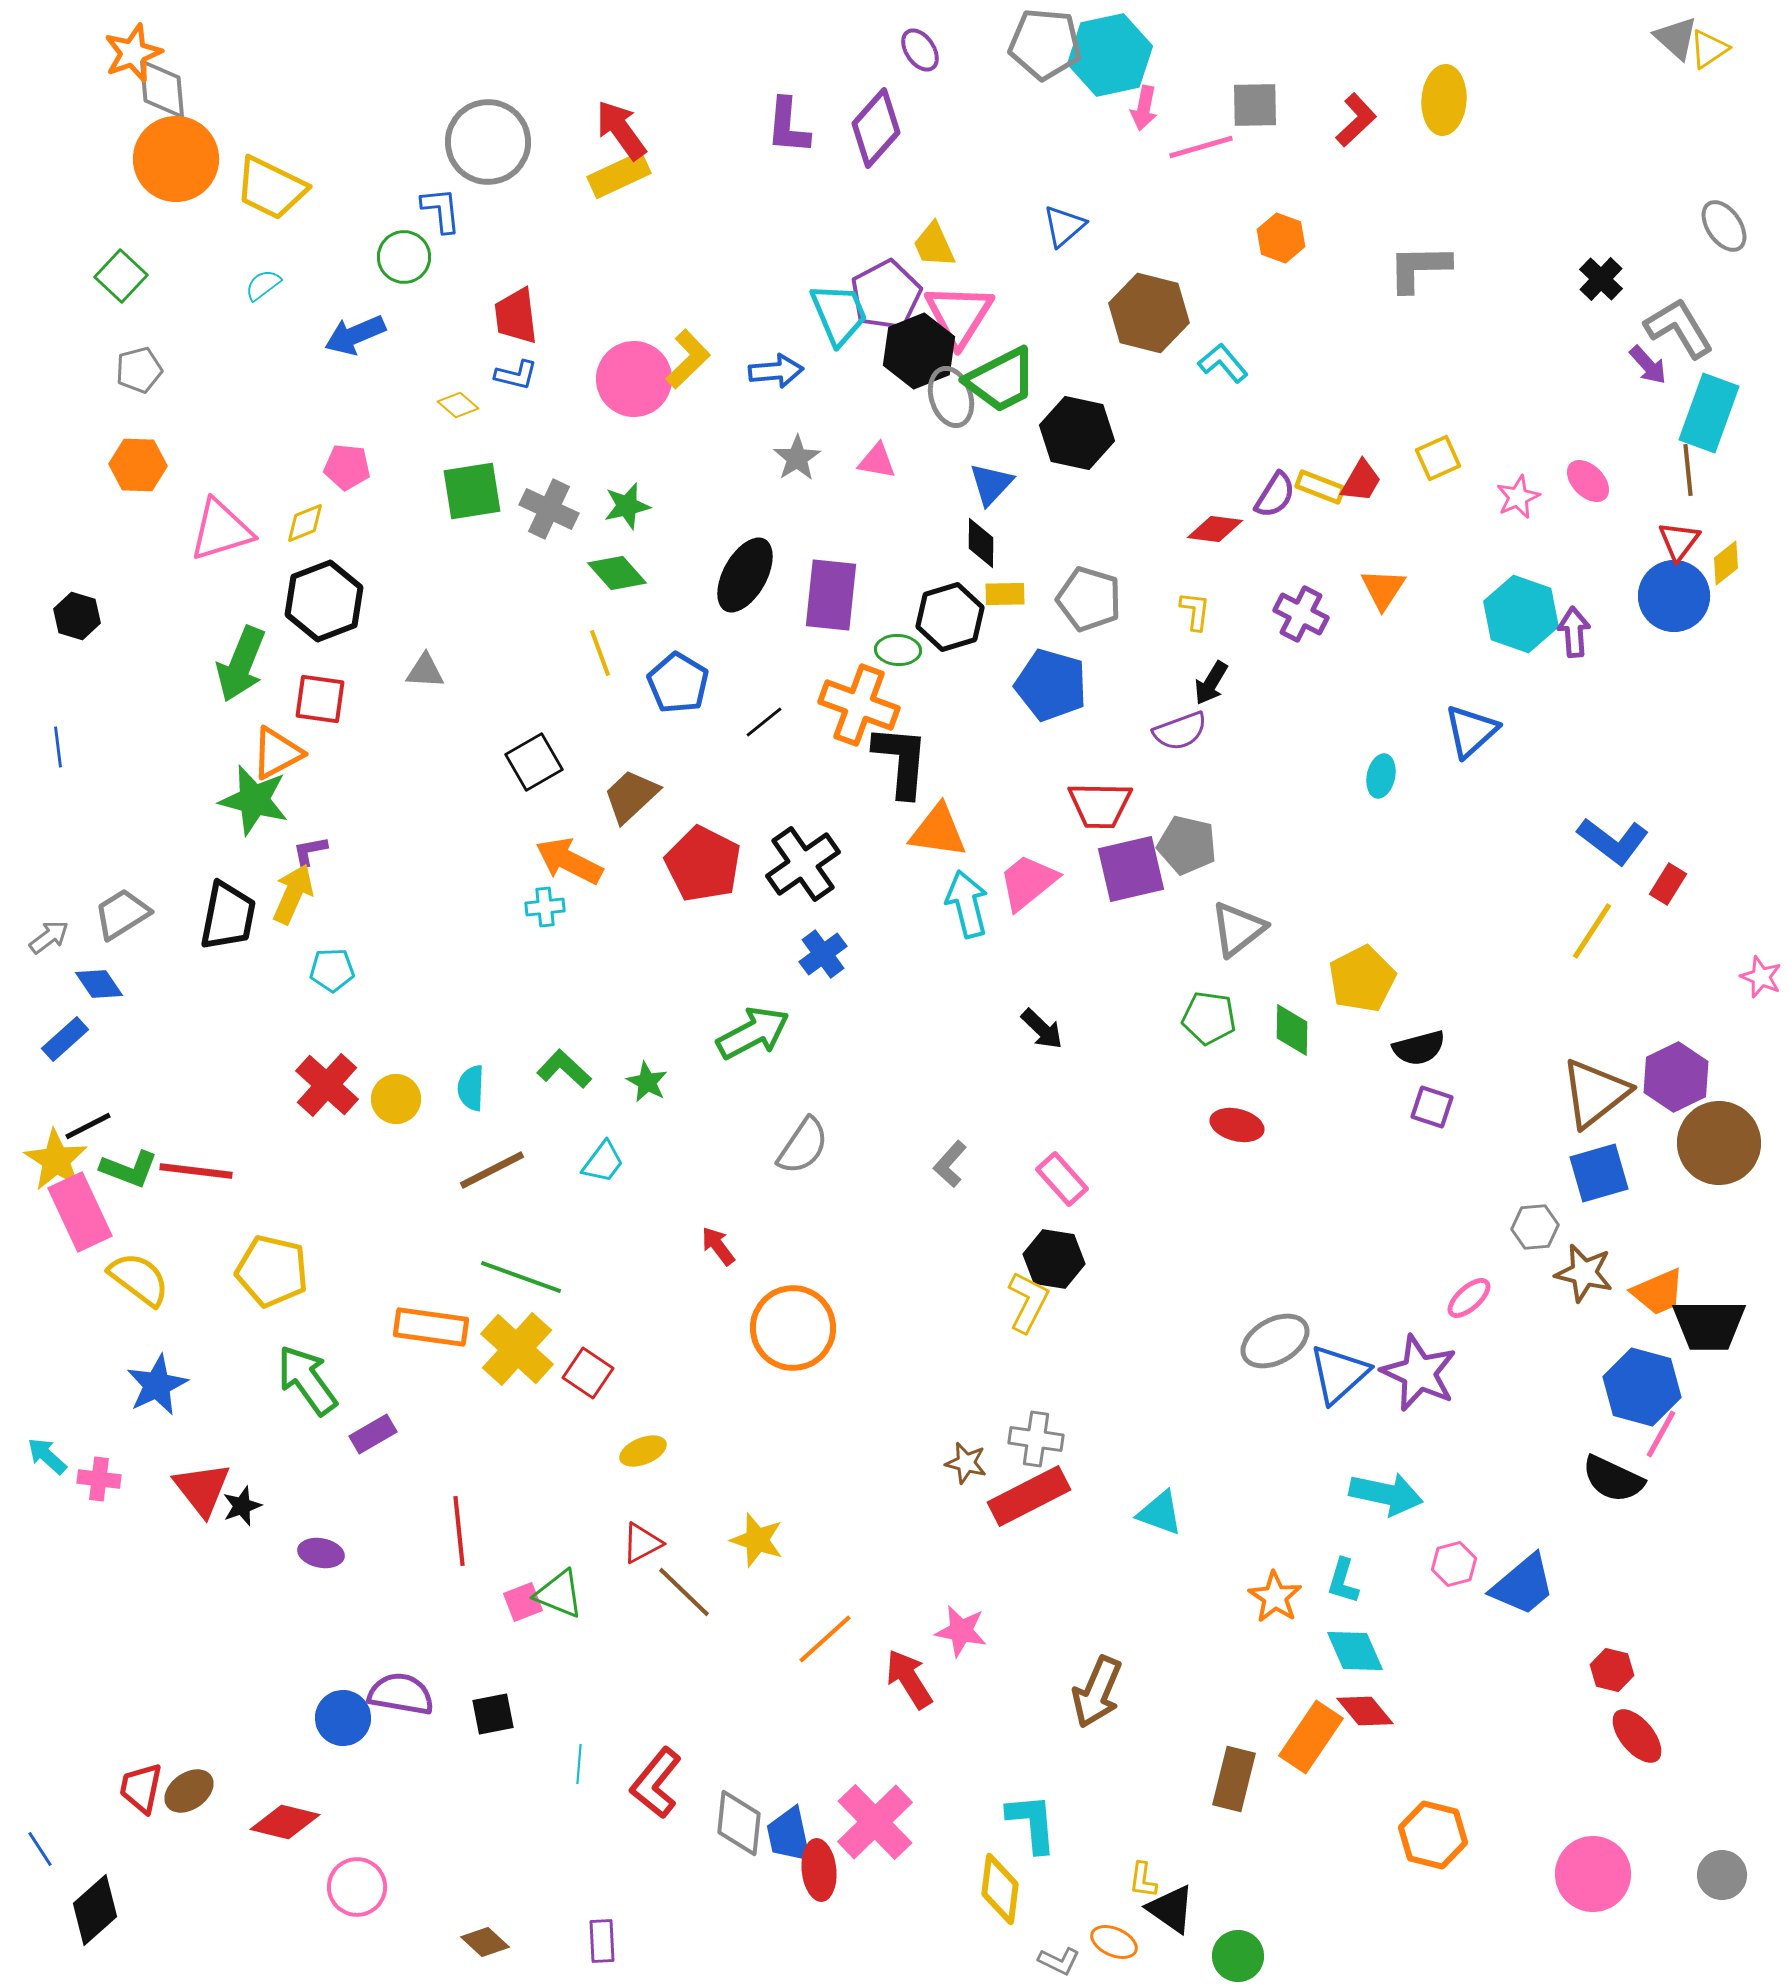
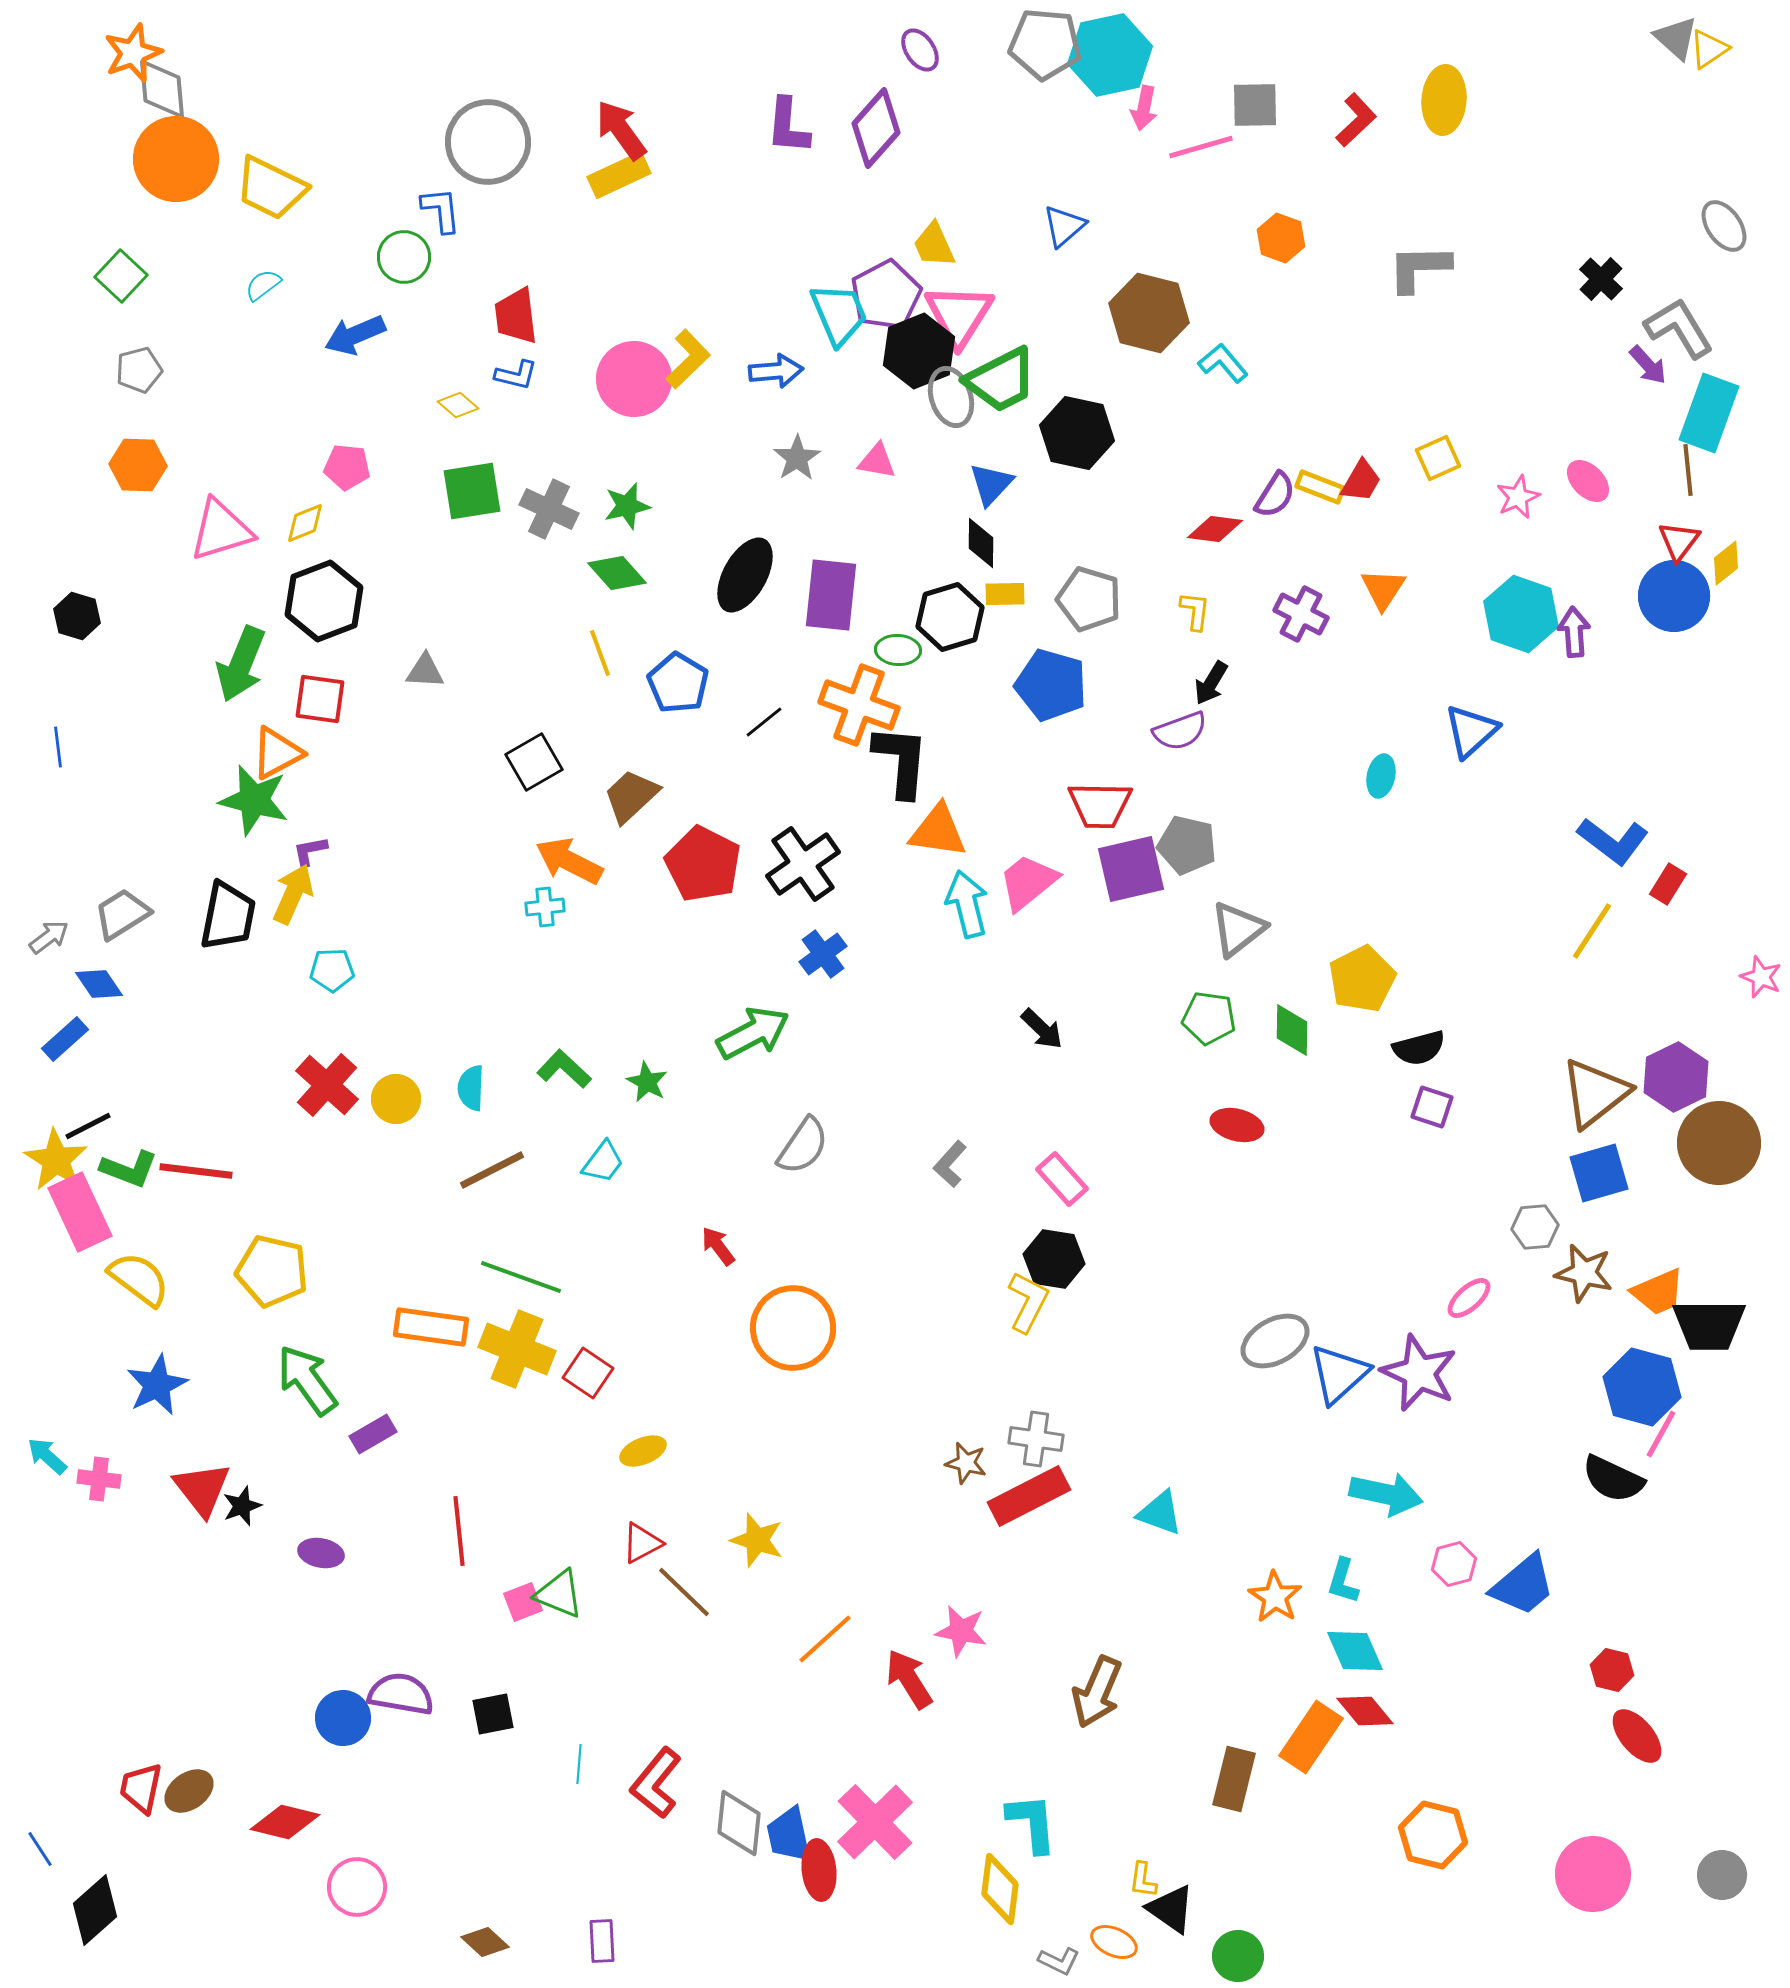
yellow cross at (517, 1349): rotated 20 degrees counterclockwise
